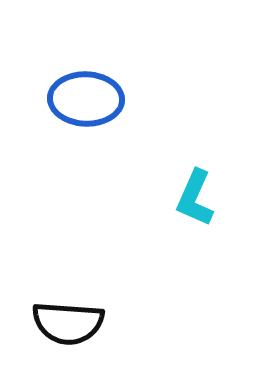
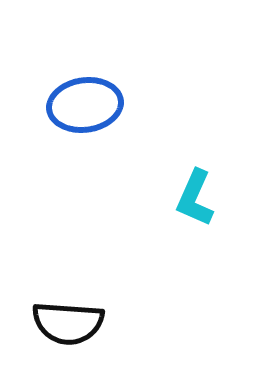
blue ellipse: moved 1 px left, 6 px down; rotated 10 degrees counterclockwise
